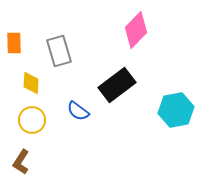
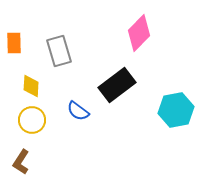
pink diamond: moved 3 px right, 3 px down
yellow diamond: moved 3 px down
